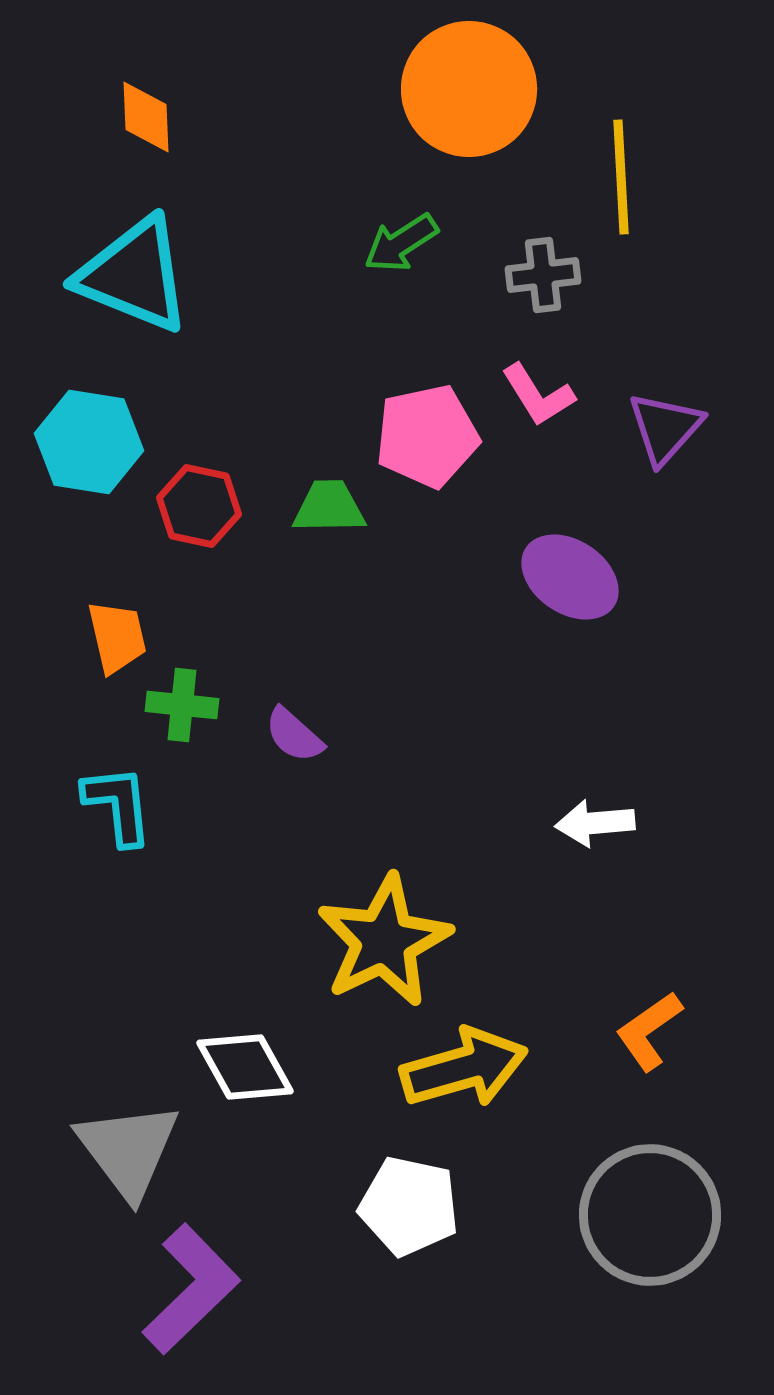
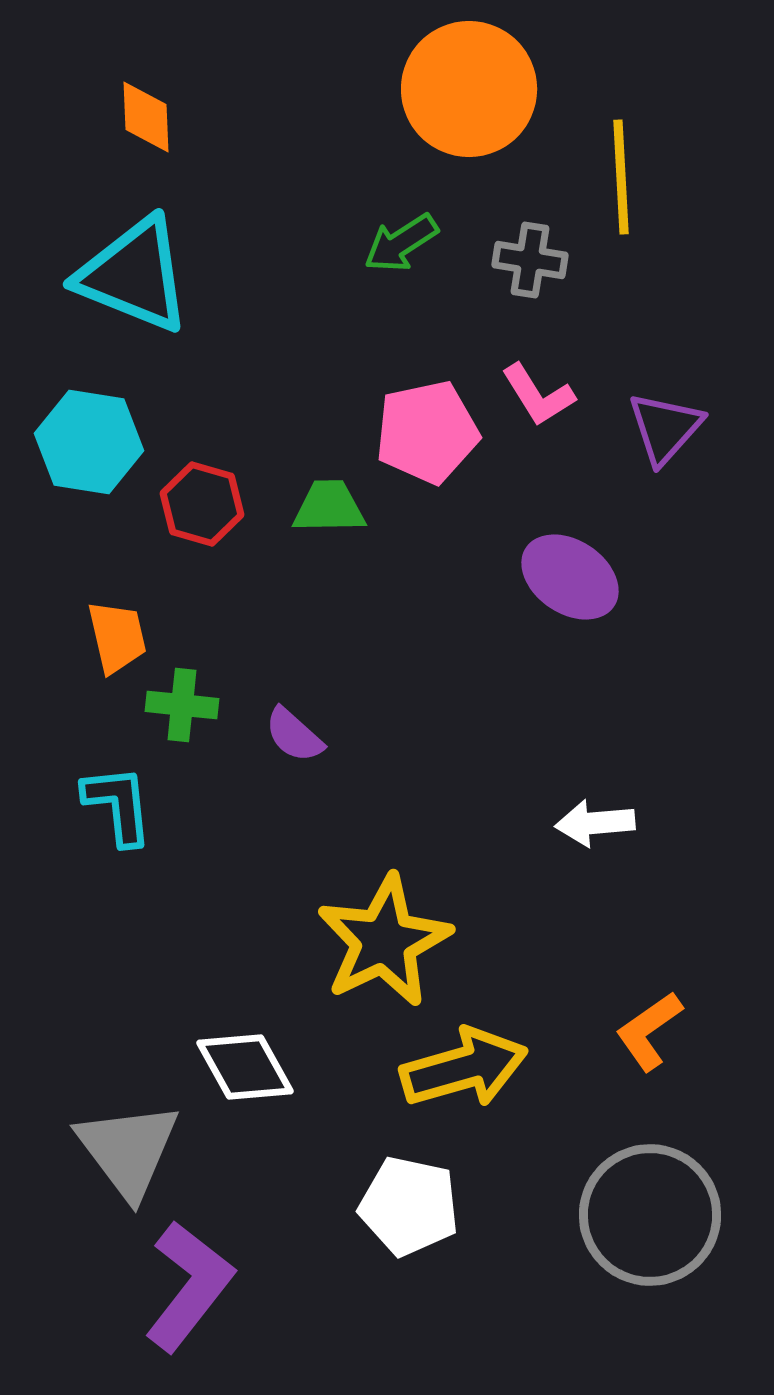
gray cross: moved 13 px left, 15 px up; rotated 16 degrees clockwise
pink pentagon: moved 4 px up
red hexagon: moved 3 px right, 2 px up; rotated 4 degrees clockwise
purple L-shape: moved 2 px left, 3 px up; rotated 8 degrees counterclockwise
